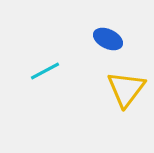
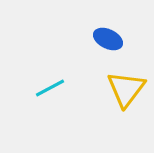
cyan line: moved 5 px right, 17 px down
